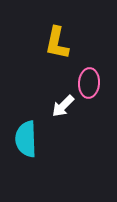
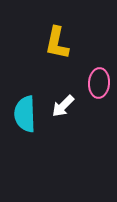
pink ellipse: moved 10 px right
cyan semicircle: moved 1 px left, 25 px up
